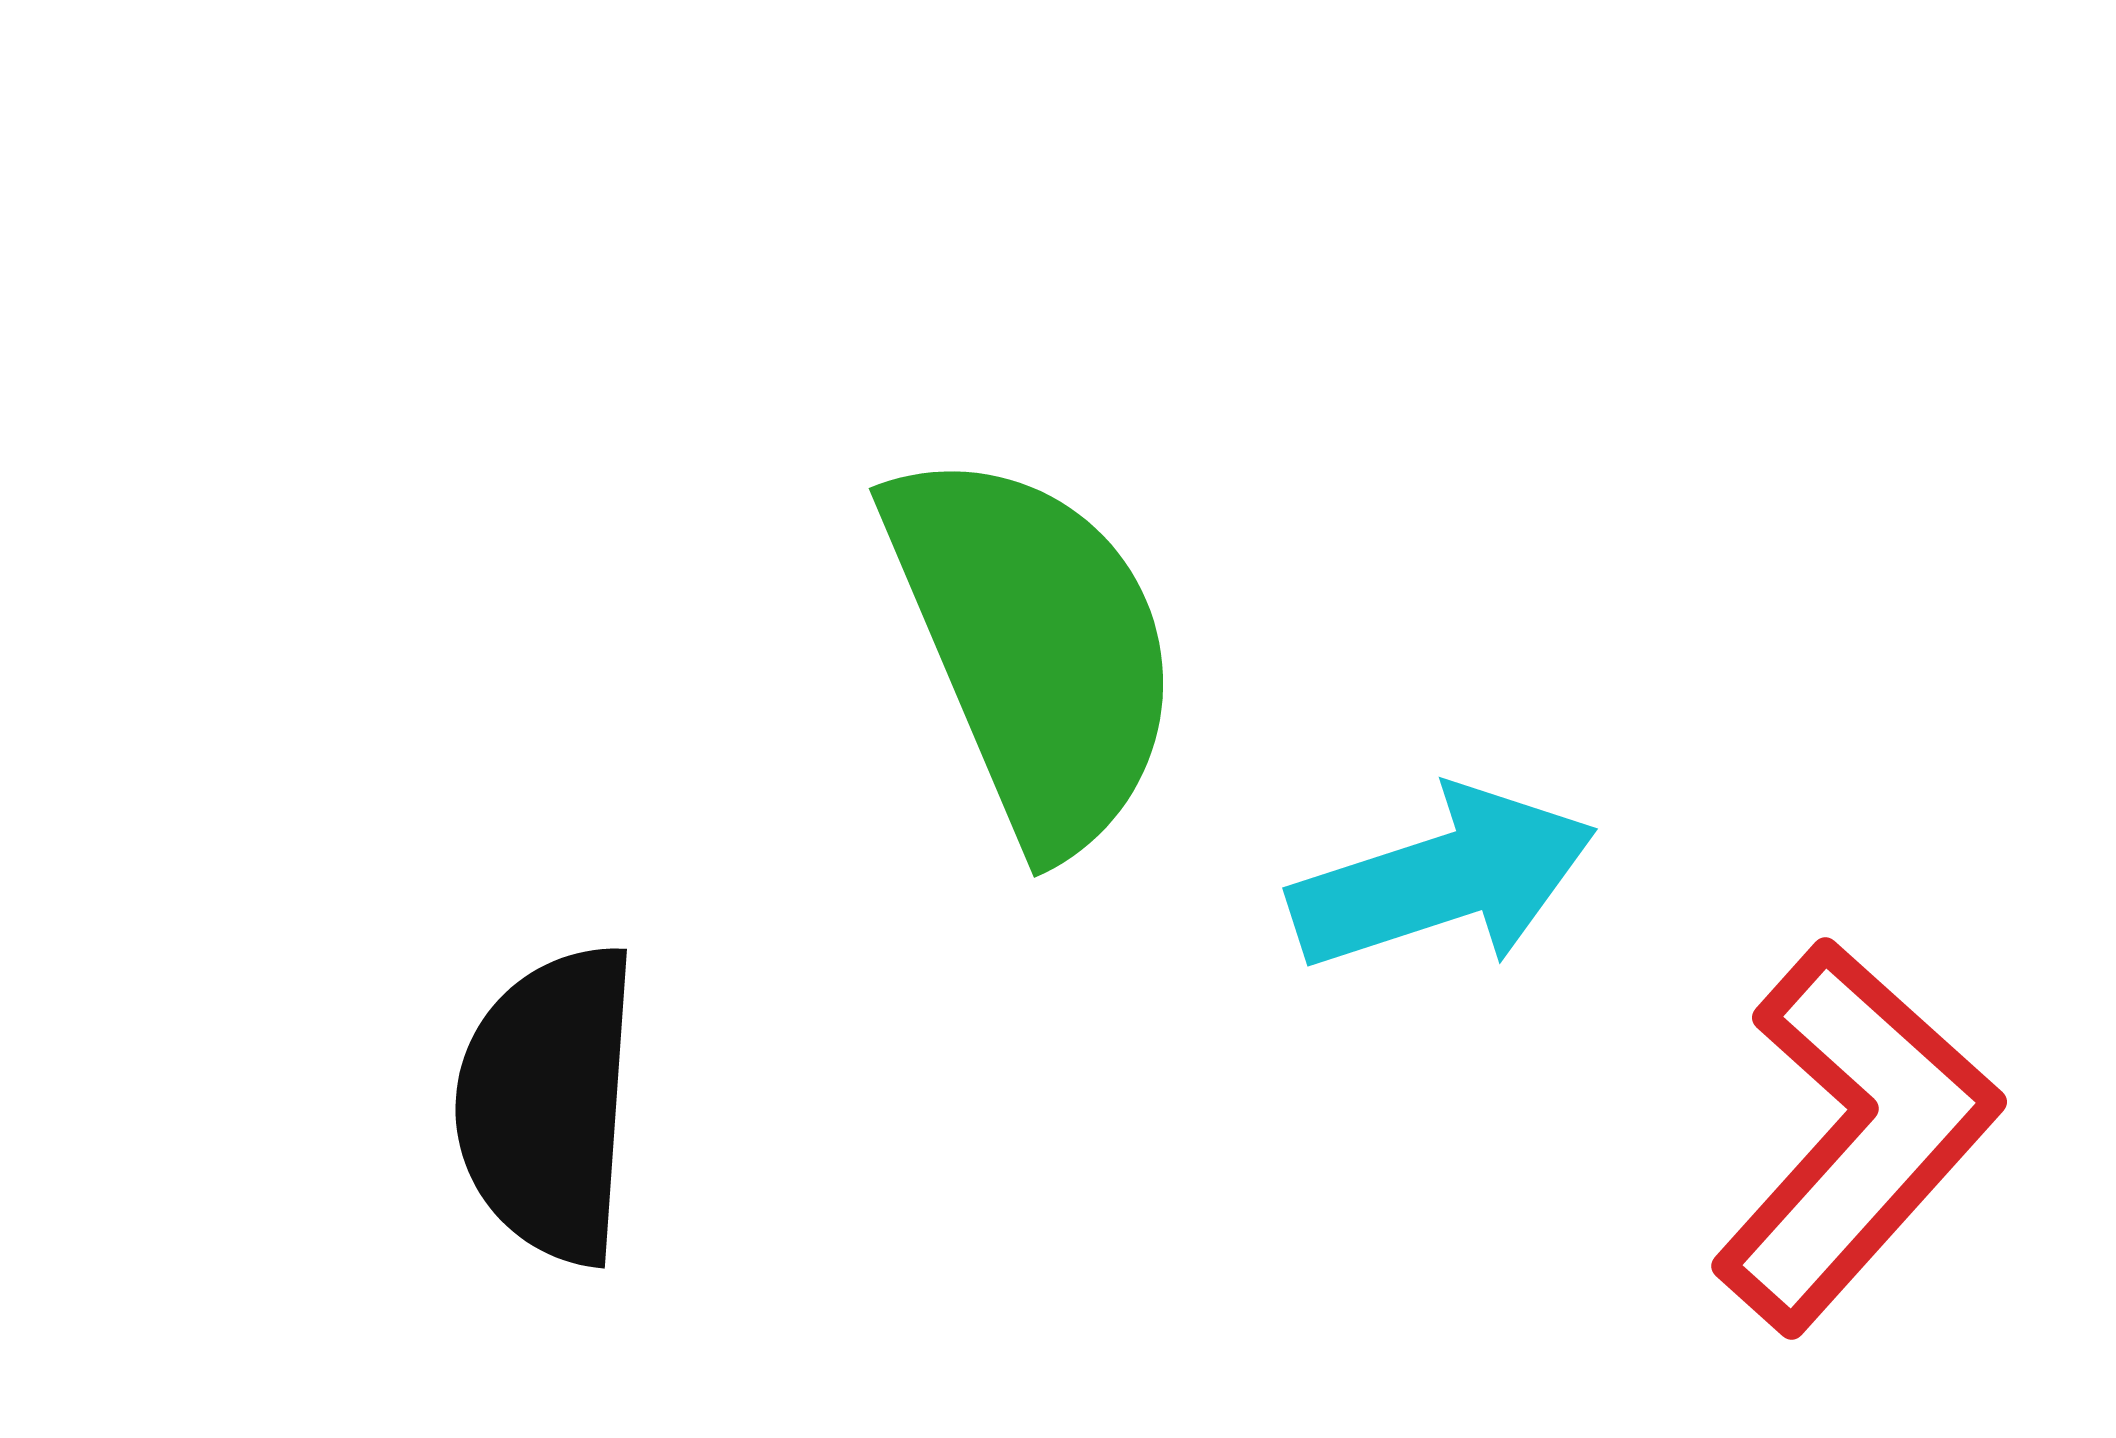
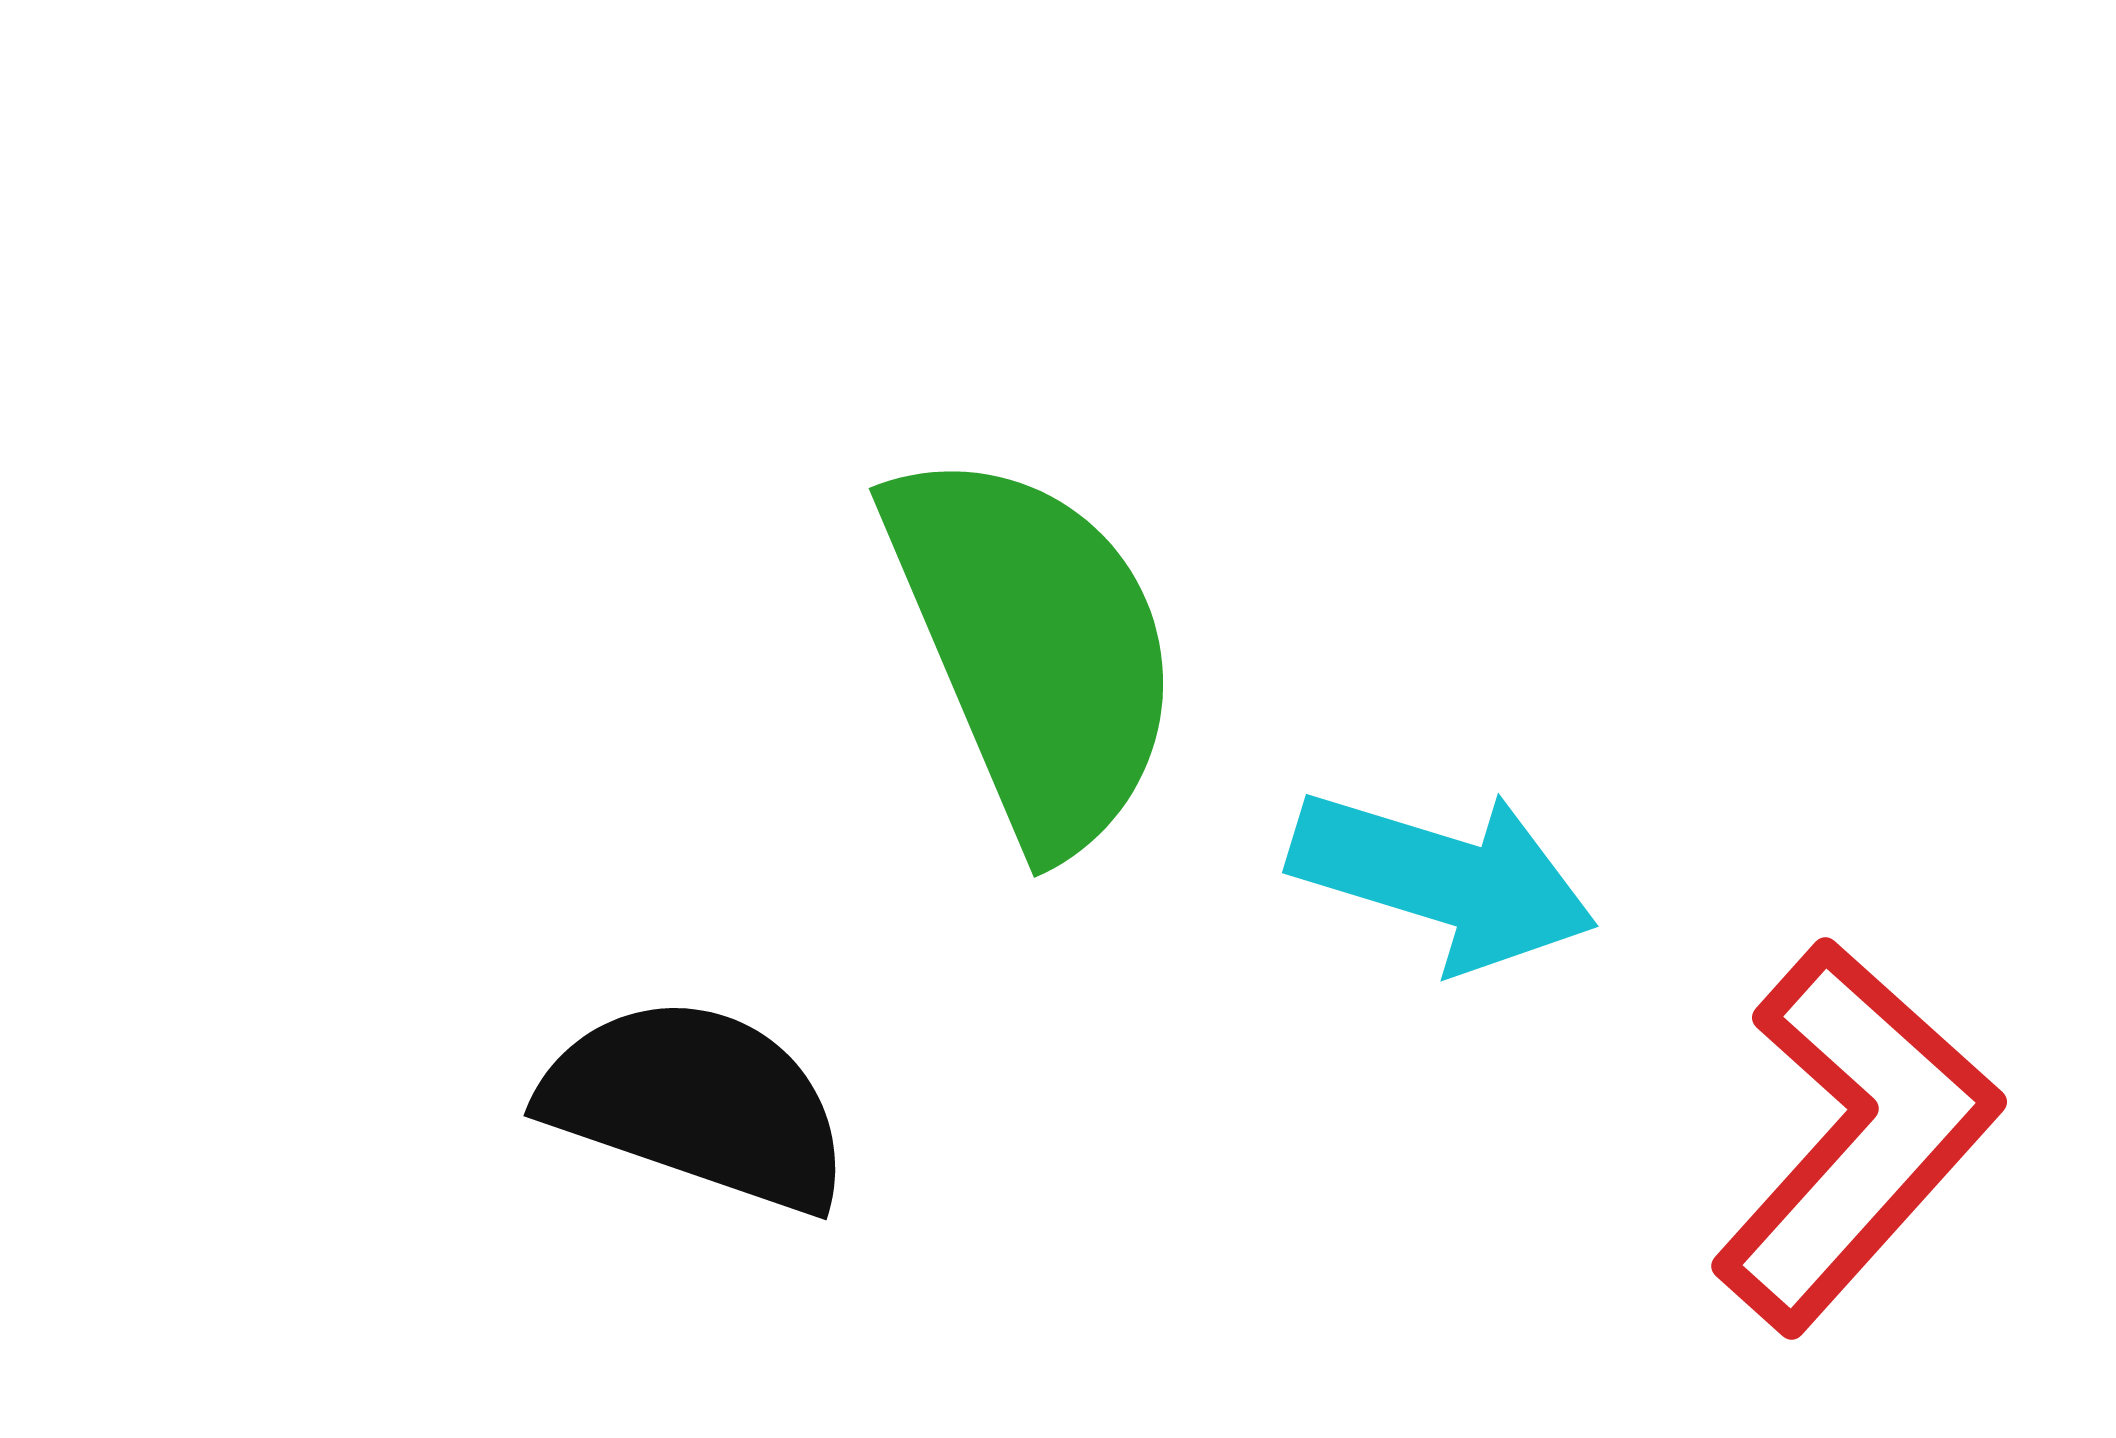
cyan arrow: rotated 35 degrees clockwise
black semicircle: moved 149 px right; rotated 105 degrees clockwise
